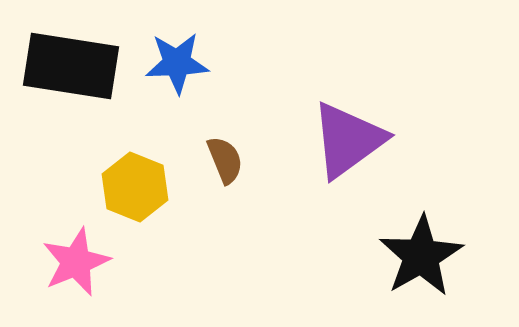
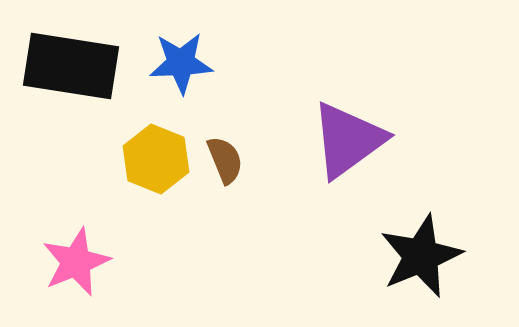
blue star: moved 4 px right
yellow hexagon: moved 21 px right, 28 px up
black star: rotated 8 degrees clockwise
